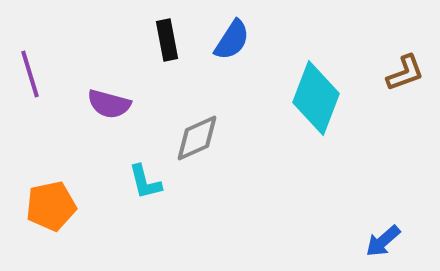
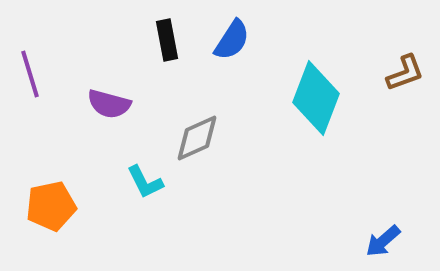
cyan L-shape: rotated 12 degrees counterclockwise
